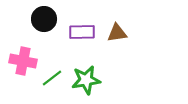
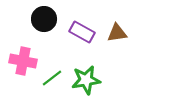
purple rectangle: rotated 30 degrees clockwise
